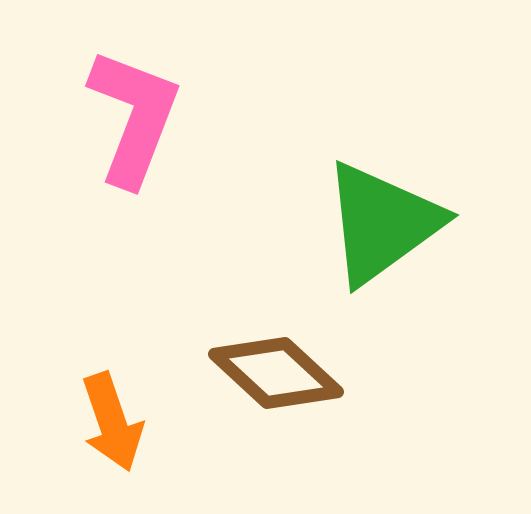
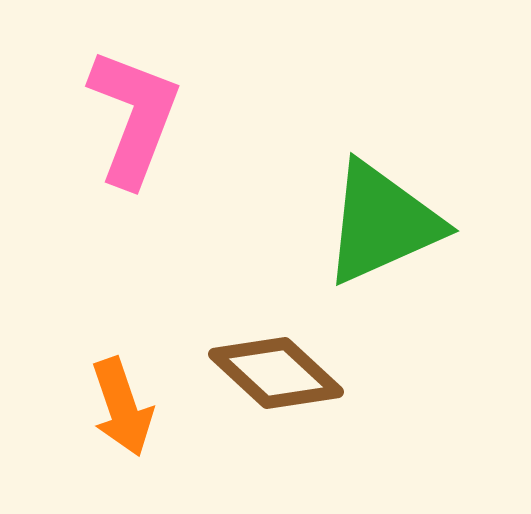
green triangle: rotated 12 degrees clockwise
orange arrow: moved 10 px right, 15 px up
